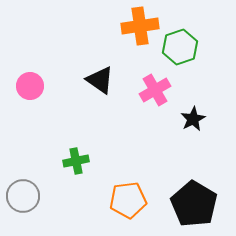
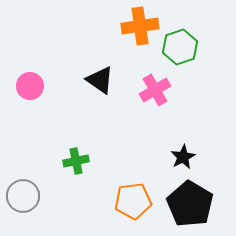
black star: moved 10 px left, 38 px down
orange pentagon: moved 5 px right, 1 px down
black pentagon: moved 4 px left
